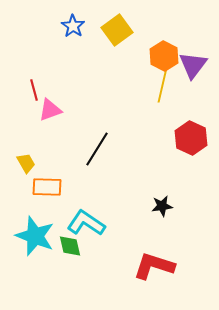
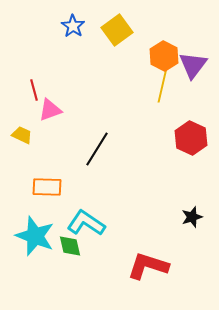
yellow trapezoid: moved 4 px left, 28 px up; rotated 35 degrees counterclockwise
black star: moved 30 px right, 11 px down; rotated 10 degrees counterclockwise
red L-shape: moved 6 px left
